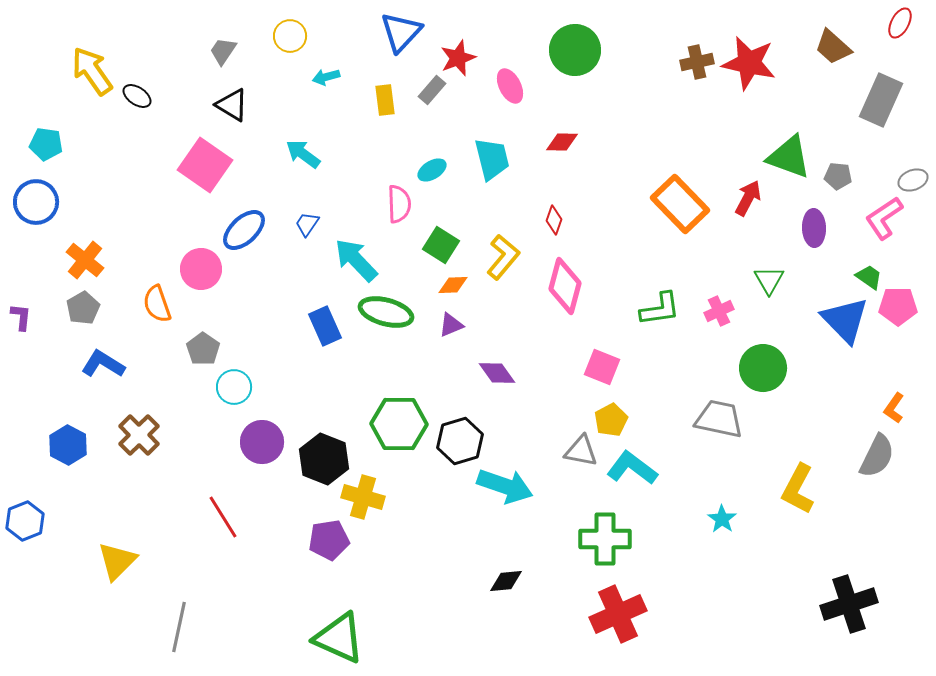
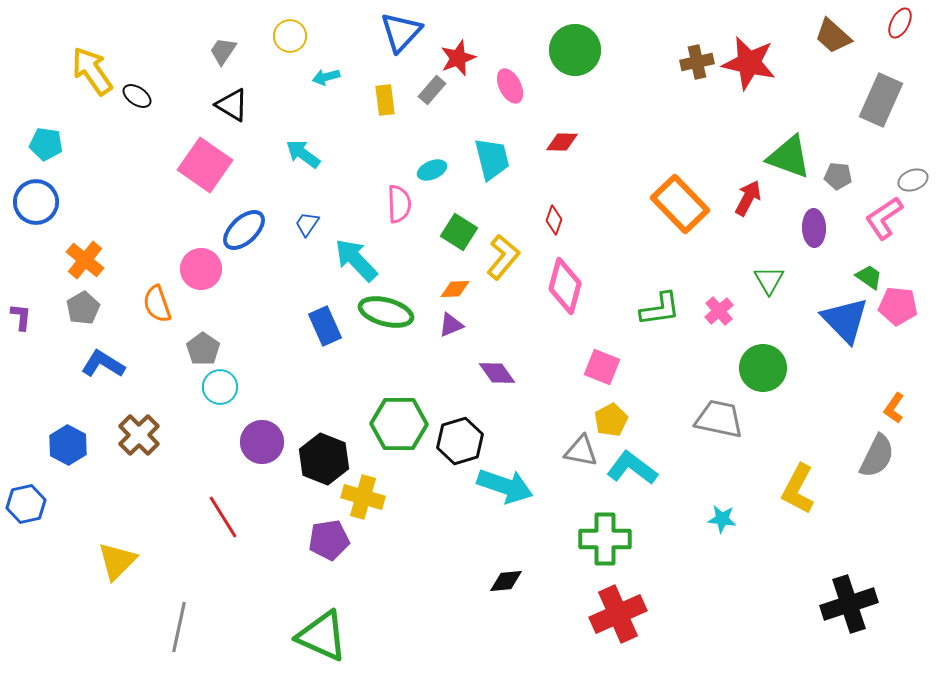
brown trapezoid at (833, 47): moved 11 px up
cyan ellipse at (432, 170): rotated 8 degrees clockwise
green square at (441, 245): moved 18 px right, 13 px up
orange diamond at (453, 285): moved 2 px right, 4 px down
pink pentagon at (898, 306): rotated 6 degrees clockwise
pink cross at (719, 311): rotated 16 degrees counterclockwise
cyan circle at (234, 387): moved 14 px left
cyan star at (722, 519): rotated 28 degrees counterclockwise
blue hexagon at (25, 521): moved 1 px right, 17 px up; rotated 9 degrees clockwise
green triangle at (339, 638): moved 17 px left, 2 px up
